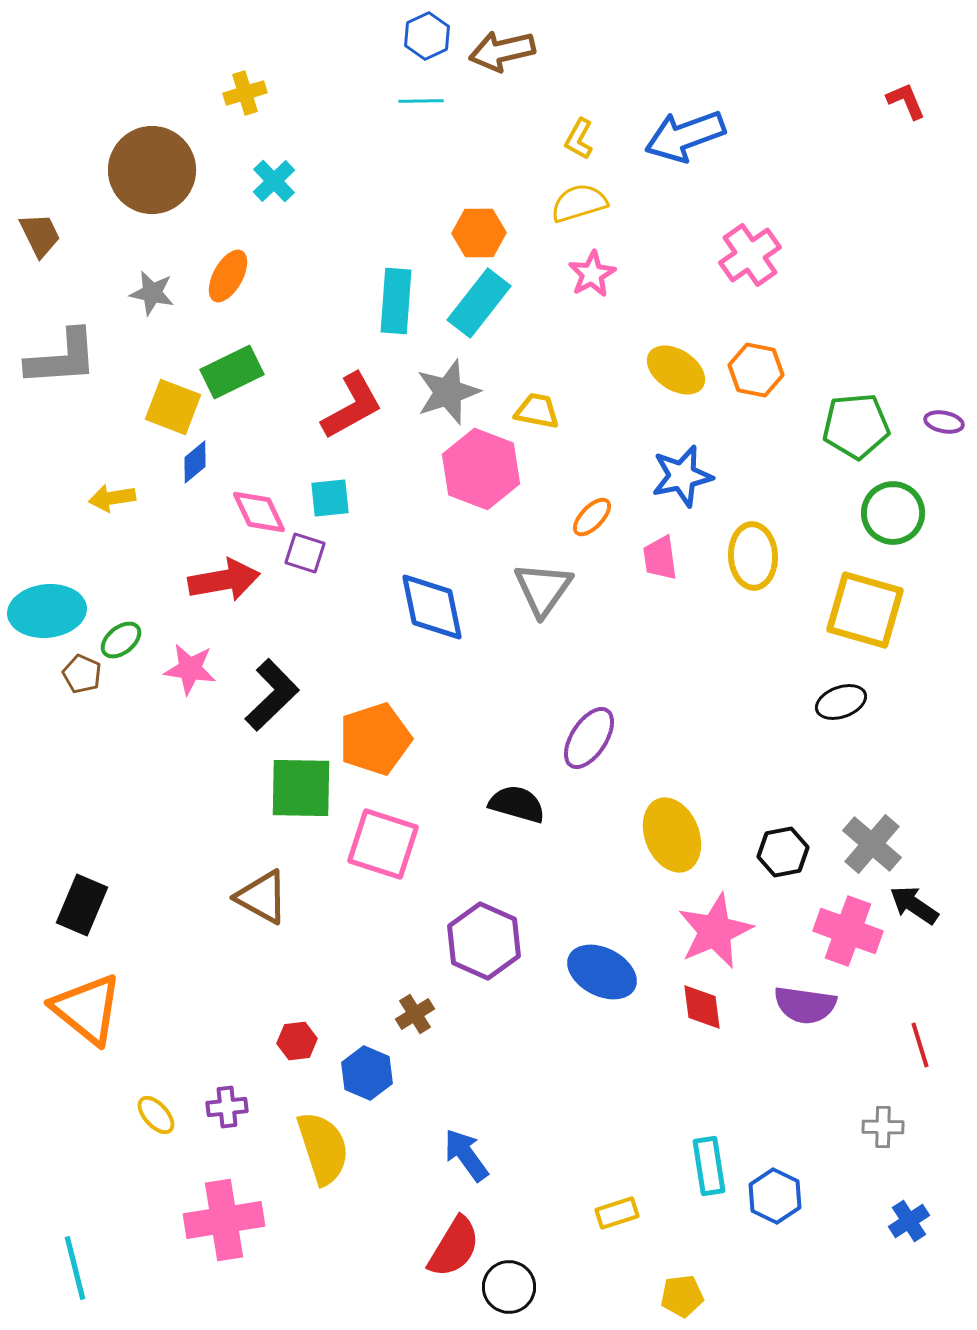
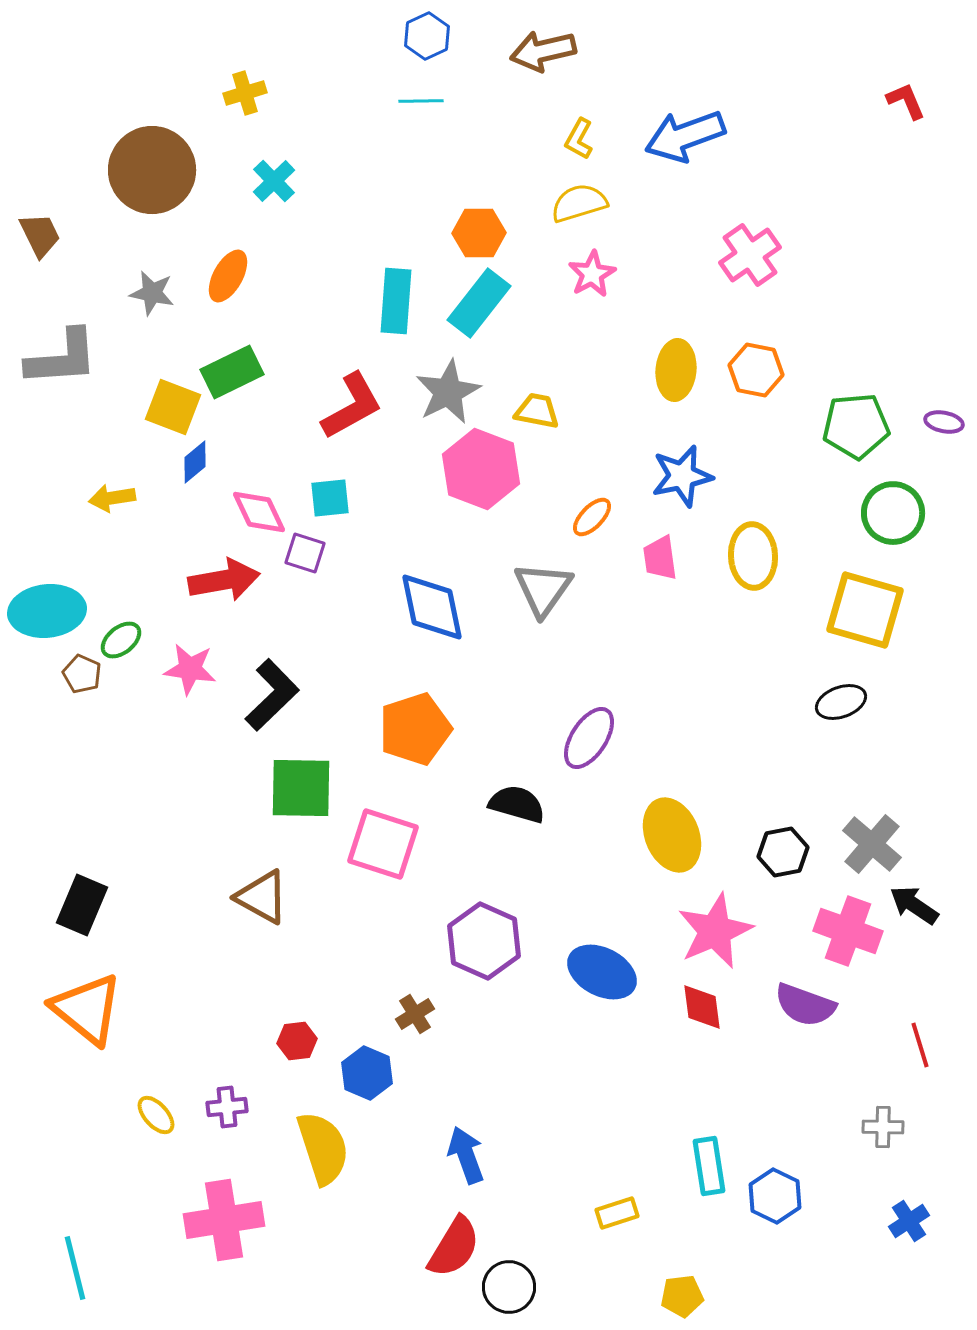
brown arrow at (502, 51): moved 41 px right
yellow ellipse at (676, 370): rotated 62 degrees clockwise
gray star at (448, 392): rotated 8 degrees counterclockwise
orange pentagon at (375, 739): moved 40 px right, 10 px up
purple semicircle at (805, 1005): rotated 12 degrees clockwise
blue arrow at (466, 1155): rotated 16 degrees clockwise
